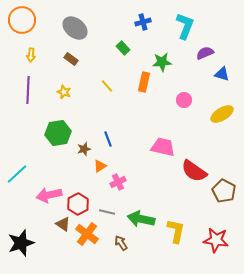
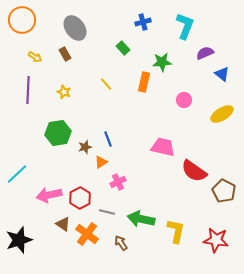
gray ellipse: rotated 15 degrees clockwise
yellow arrow: moved 4 px right, 2 px down; rotated 64 degrees counterclockwise
brown rectangle: moved 6 px left, 5 px up; rotated 24 degrees clockwise
blue triangle: rotated 21 degrees clockwise
yellow line: moved 1 px left, 2 px up
brown star: moved 1 px right, 2 px up
orange triangle: moved 1 px right, 4 px up
red hexagon: moved 2 px right, 6 px up
black star: moved 2 px left, 3 px up
